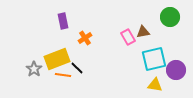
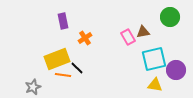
gray star: moved 1 px left, 18 px down; rotated 14 degrees clockwise
